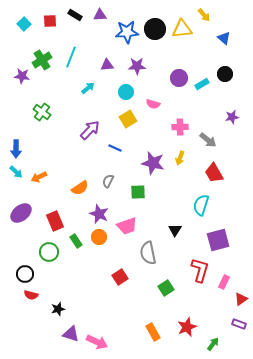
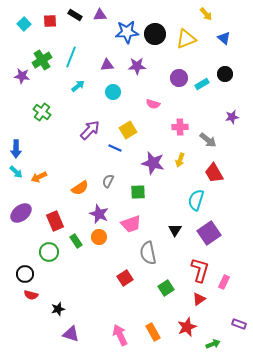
yellow arrow at (204, 15): moved 2 px right, 1 px up
black circle at (155, 29): moved 5 px down
yellow triangle at (182, 29): moved 4 px right, 10 px down; rotated 15 degrees counterclockwise
cyan arrow at (88, 88): moved 10 px left, 2 px up
cyan circle at (126, 92): moved 13 px left
yellow square at (128, 119): moved 11 px down
yellow arrow at (180, 158): moved 2 px down
cyan semicircle at (201, 205): moved 5 px left, 5 px up
pink trapezoid at (127, 226): moved 4 px right, 2 px up
purple square at (218, 240): moved 9 px left, 7 px up; rotated 20 degrees counterclockwise
red square at (120, 277): moved 5 px right, 1 px down
red triangle at (241, 299): moved 42 px left
pink arrow at (97, 342): moved 23 px right, 7 px up; rotated 140 degrees counterclockwise
green arrow at (213, 344): rotated 32 degrees clockwise
